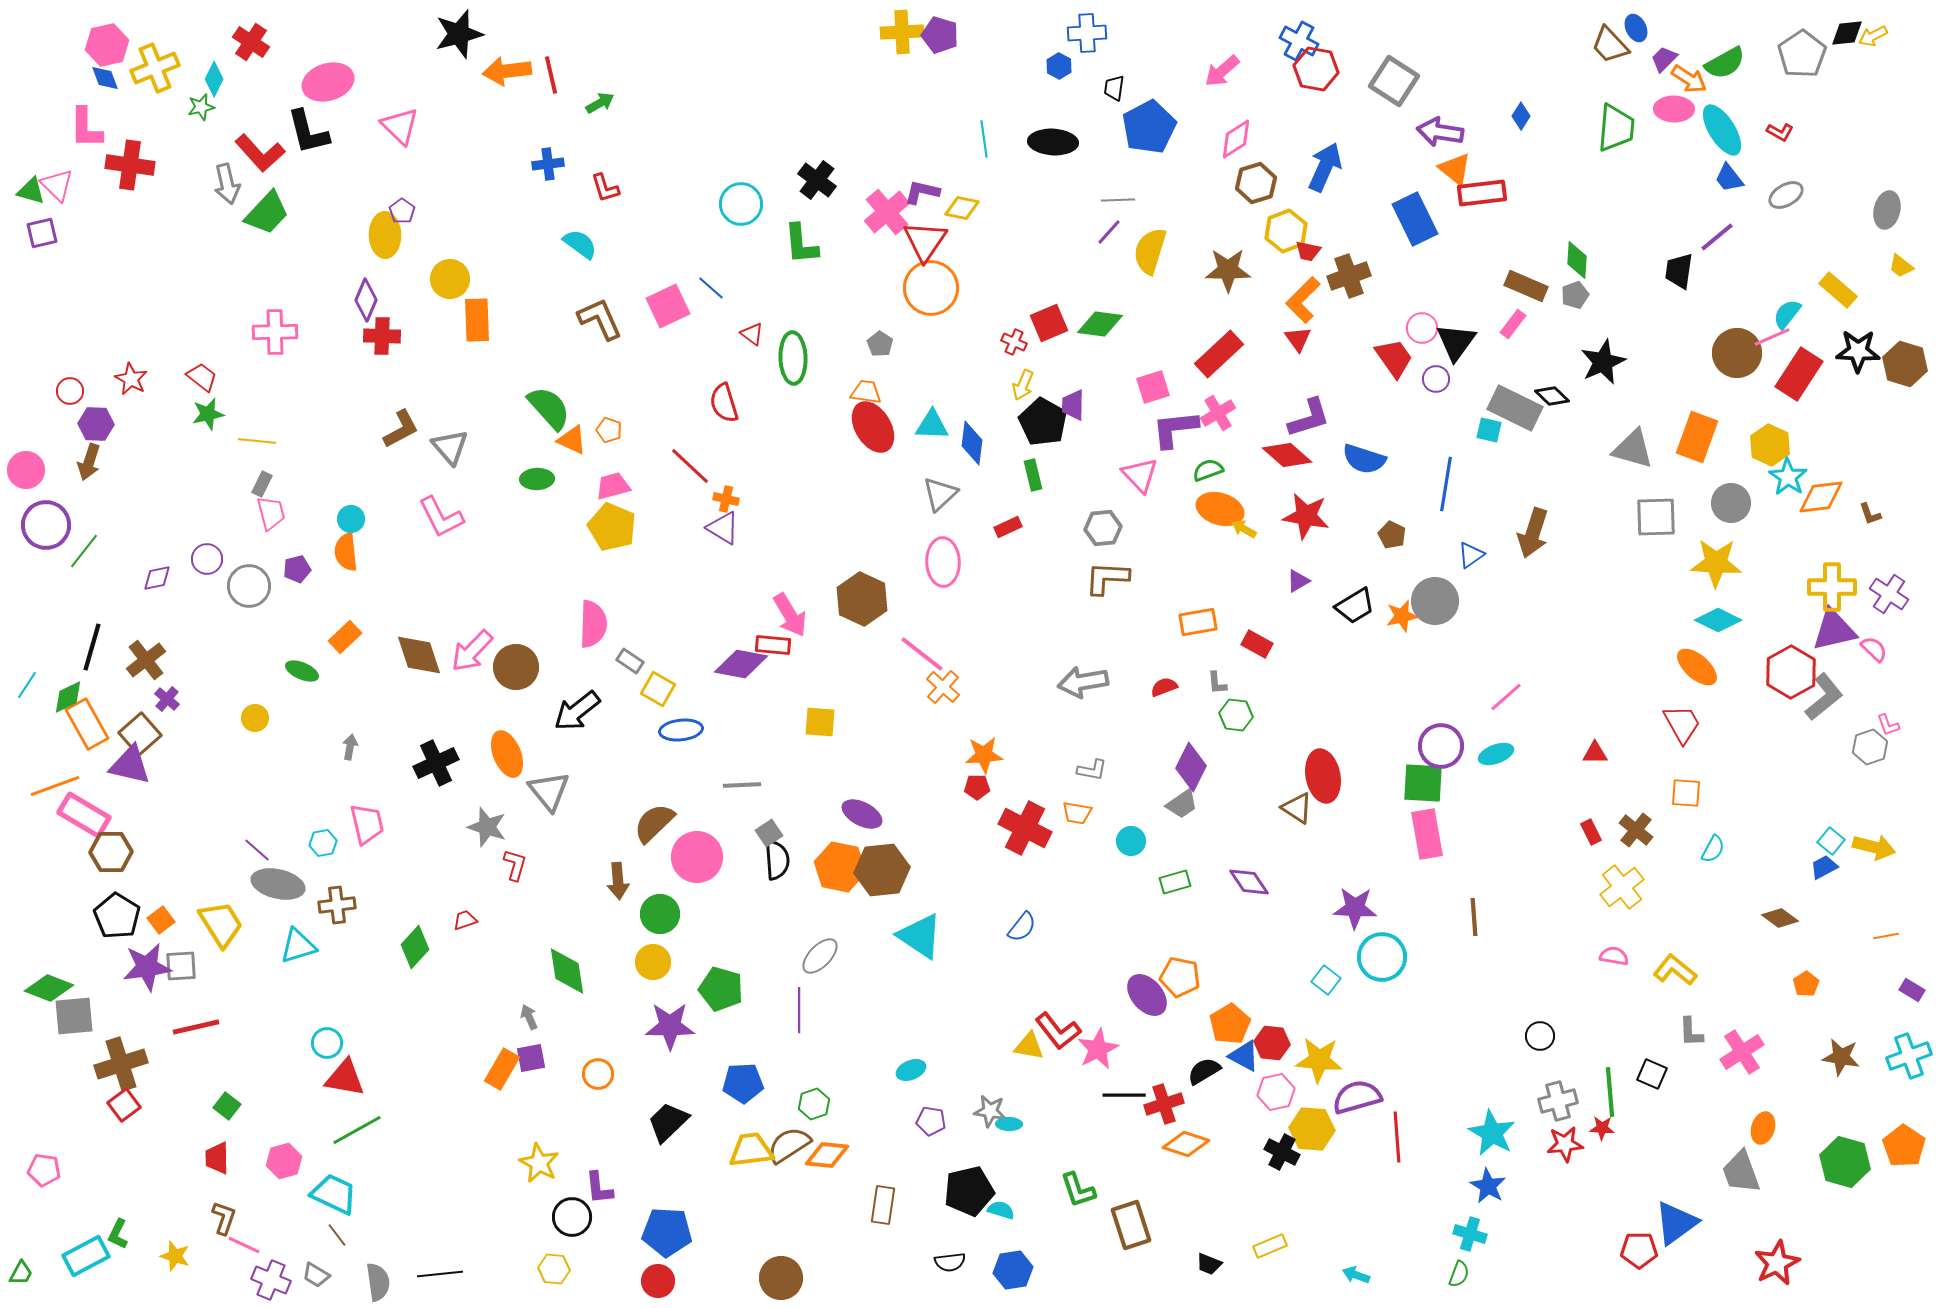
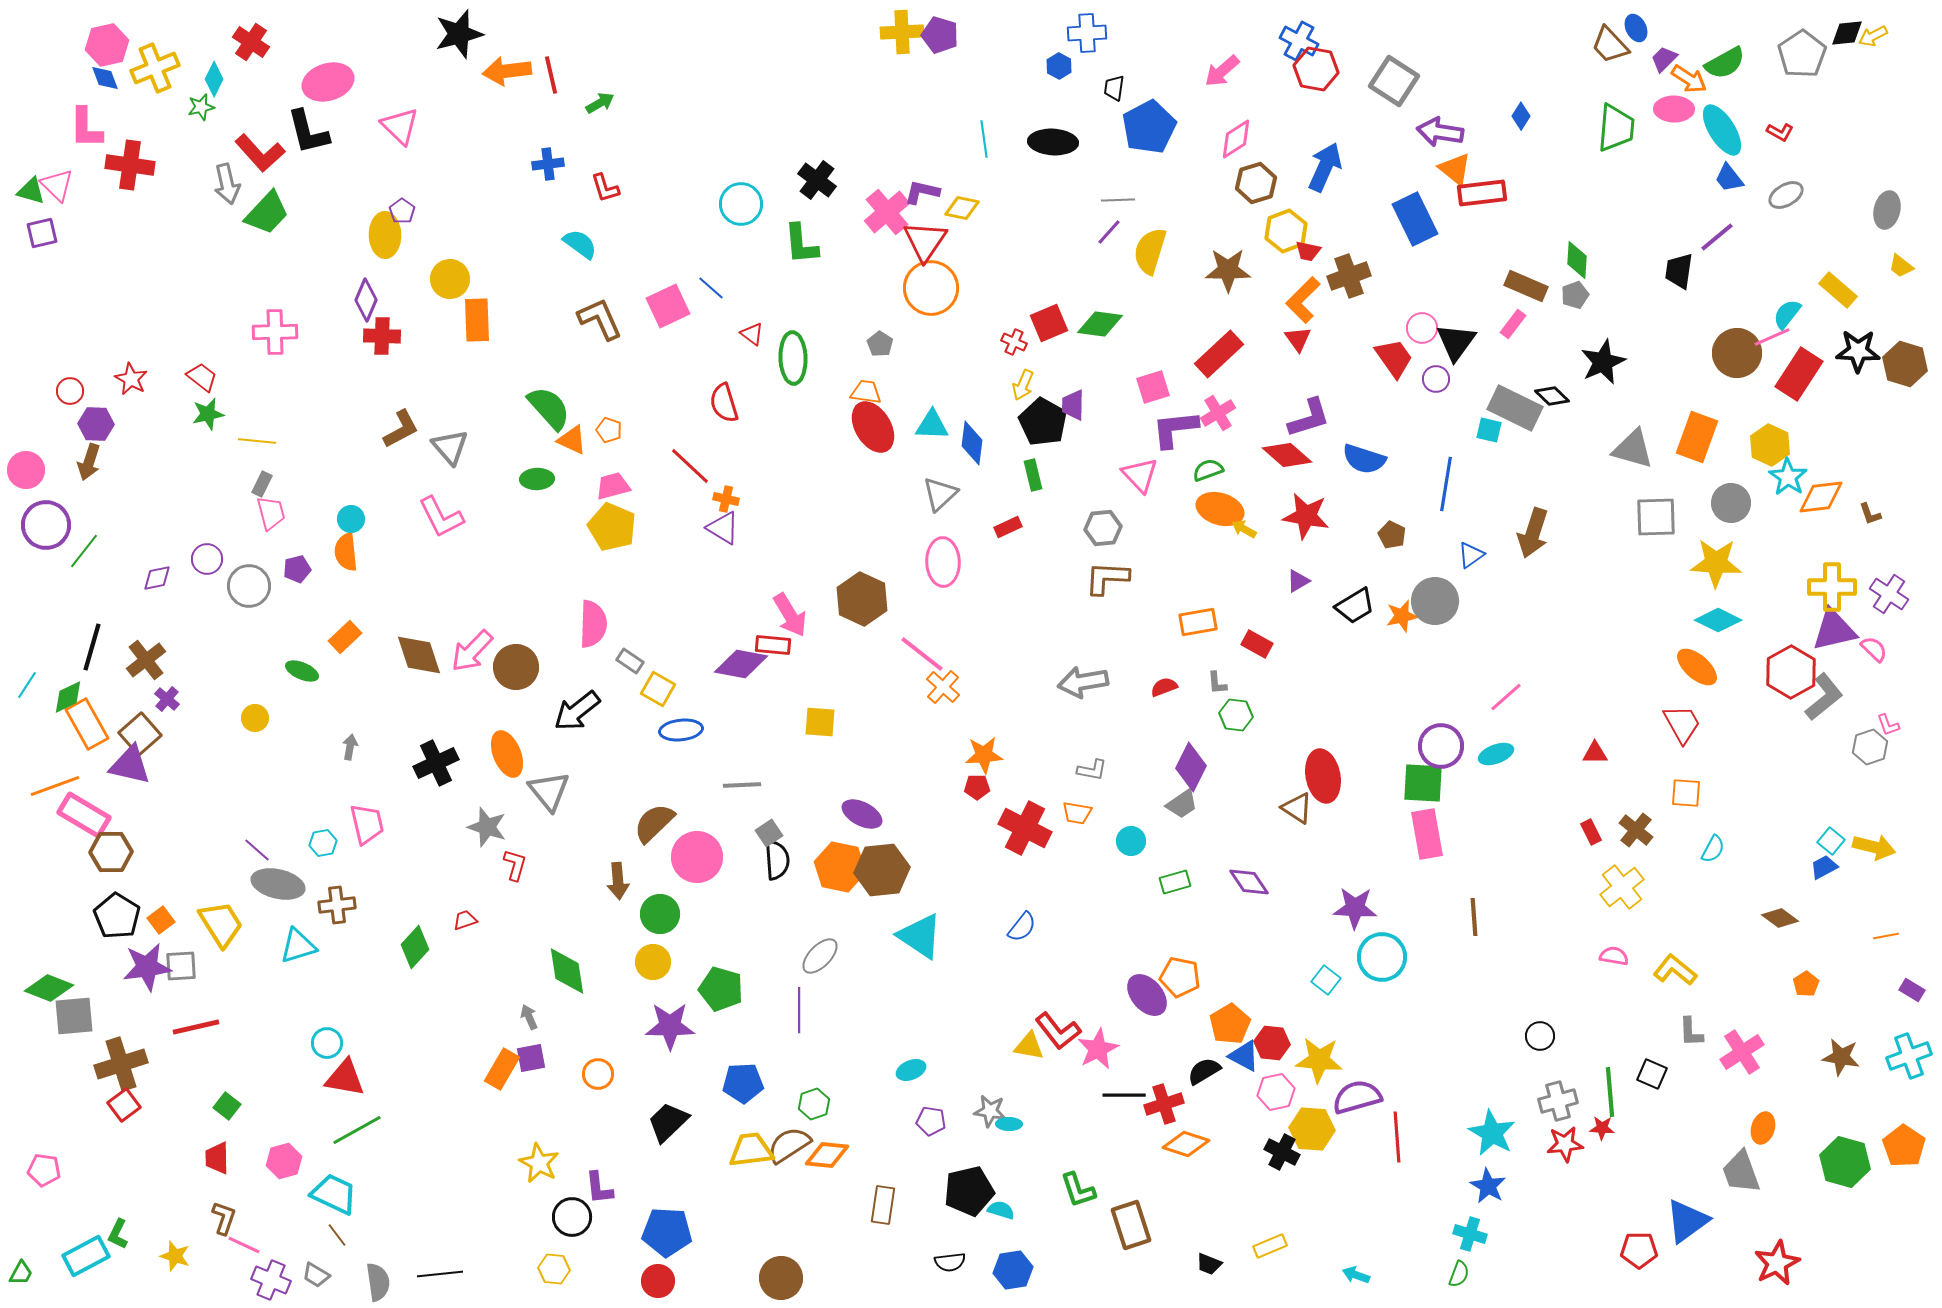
blue triangle at (1676, 1223): moved 11 px right, 2 px up
